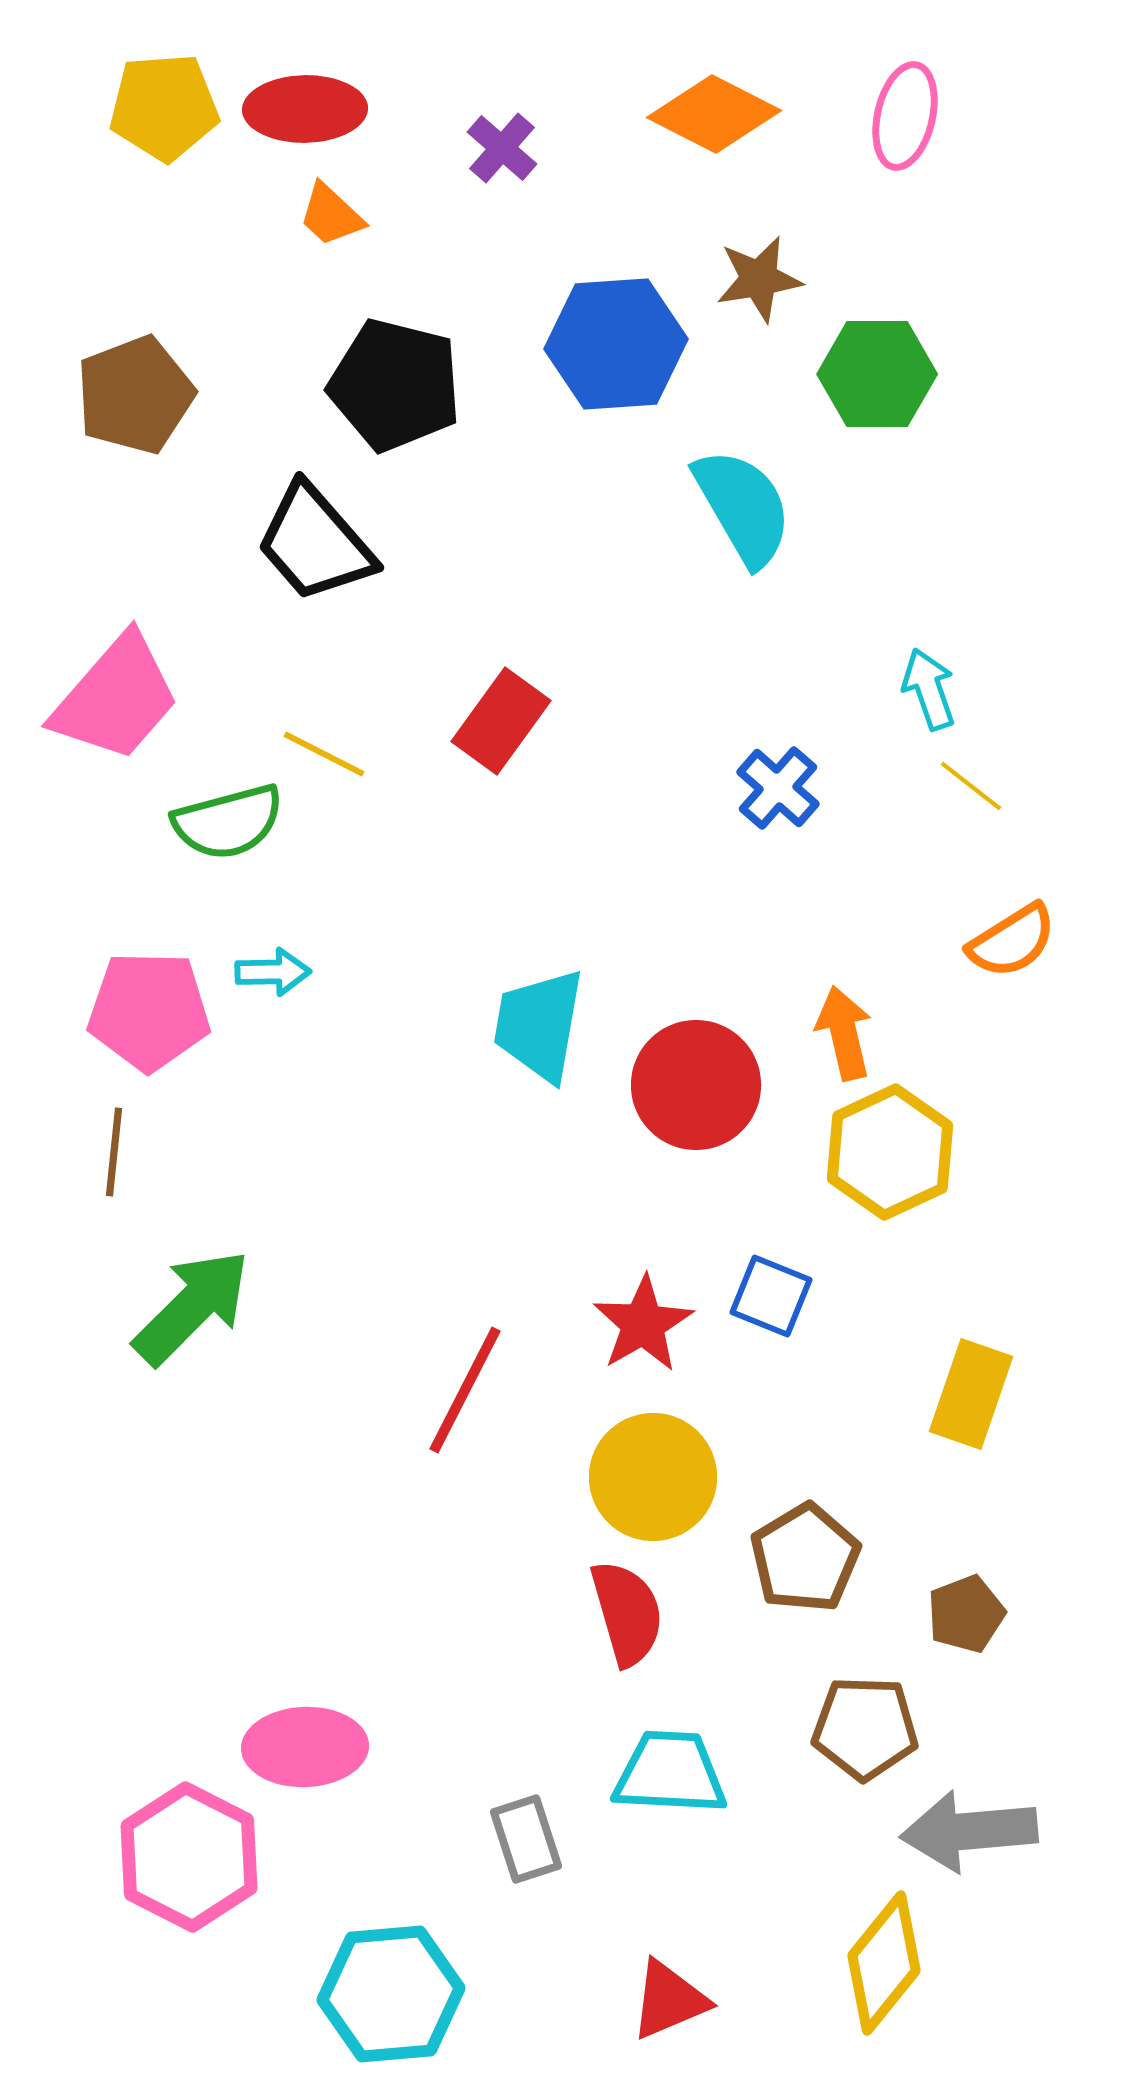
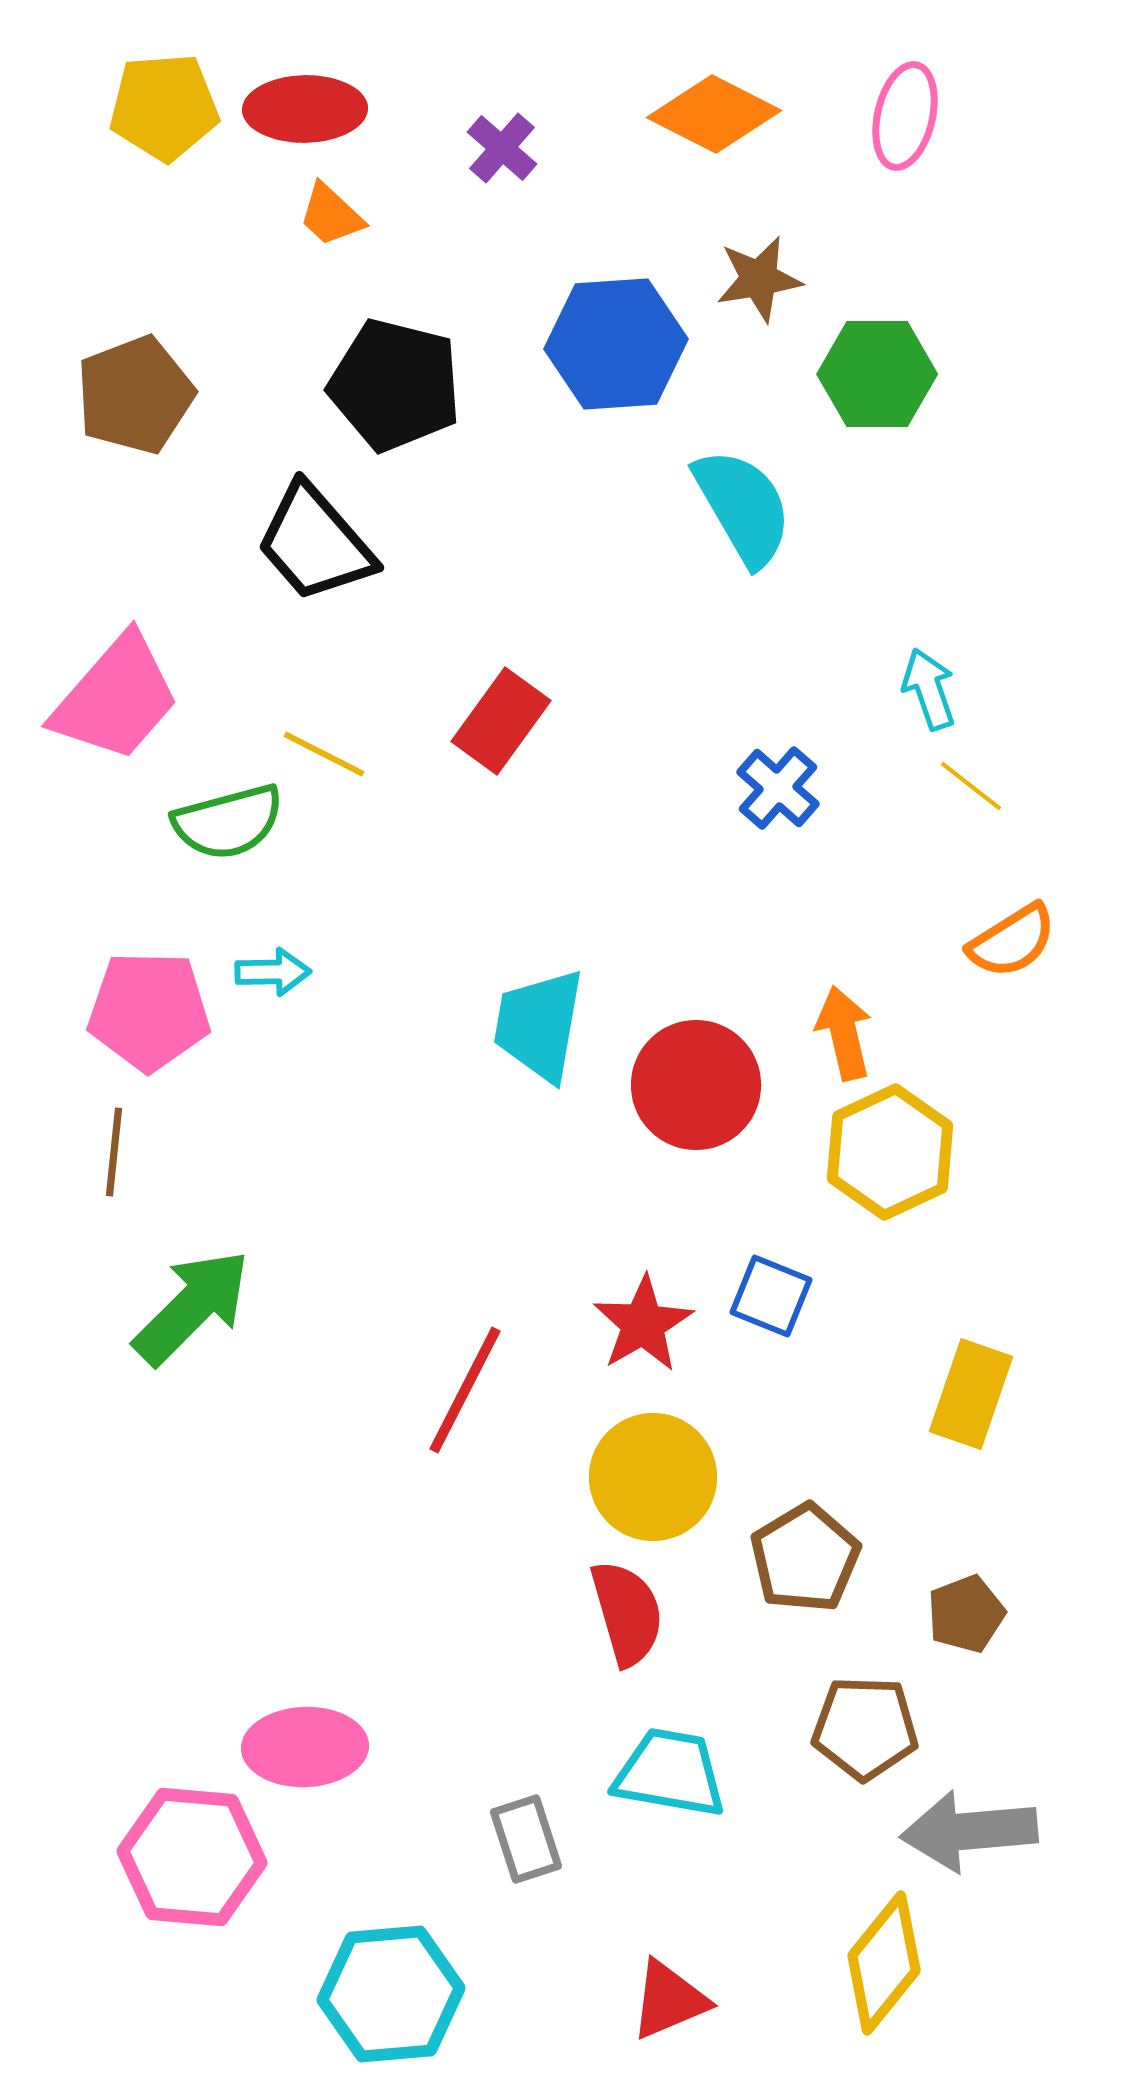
cyan trapezoid at (670, 1773): rotated 7 degrees clockwise
pink hexagon at (189, 1857): moved 3 px right; rotated 22 degrees counterclockwise
